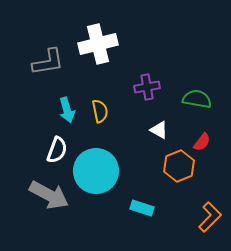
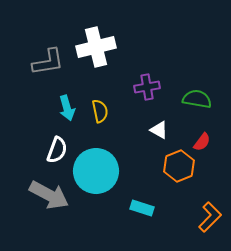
white cross: moved 2 px left, 3 px down
cyan arrow: moved 2 px up
